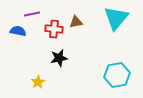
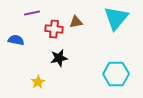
purple line: moved 1 px up
blue semicircle: moved 2 px left, 9 px down
cyan hexagon: moved 1 px left, 1 px up; rotated 10 degrees clockwise
